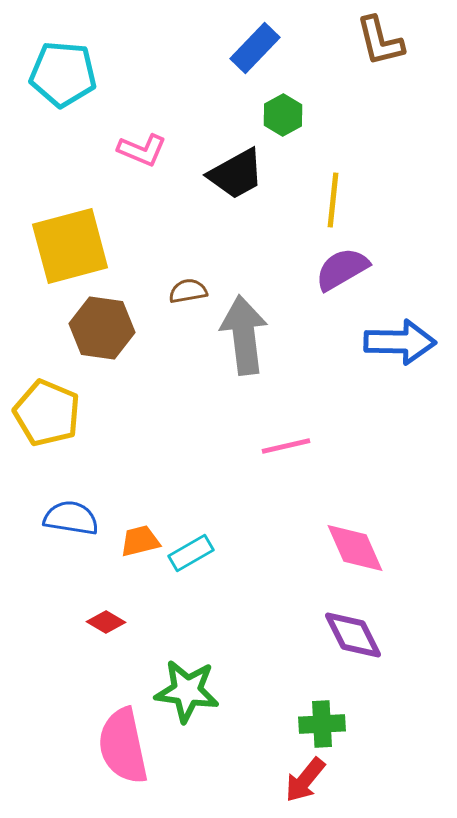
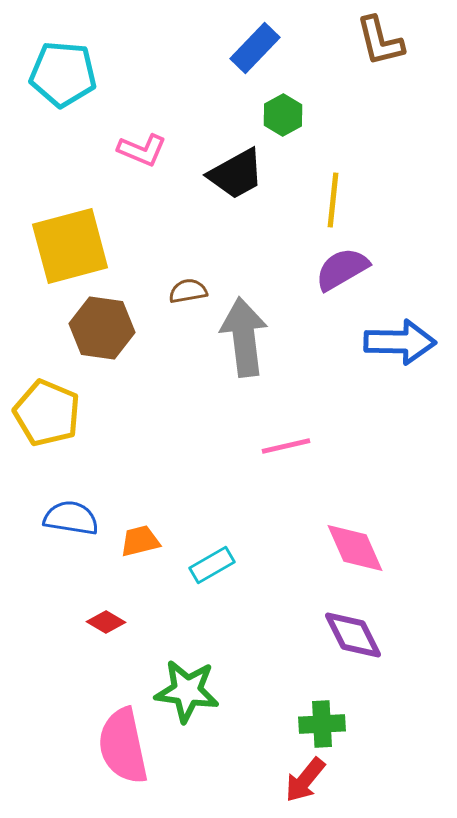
gray arrow: moved 2 px down
cyan rectangle: moved 21 px right, 12 px down
